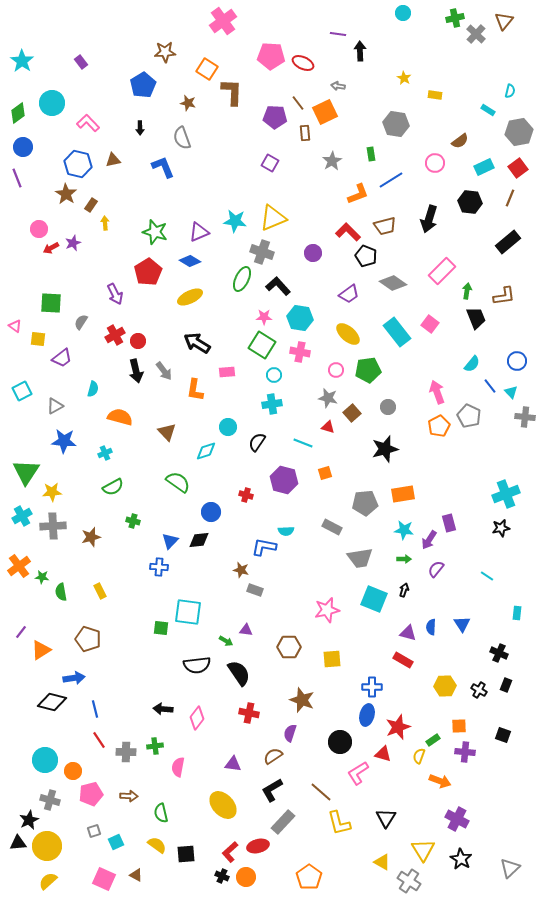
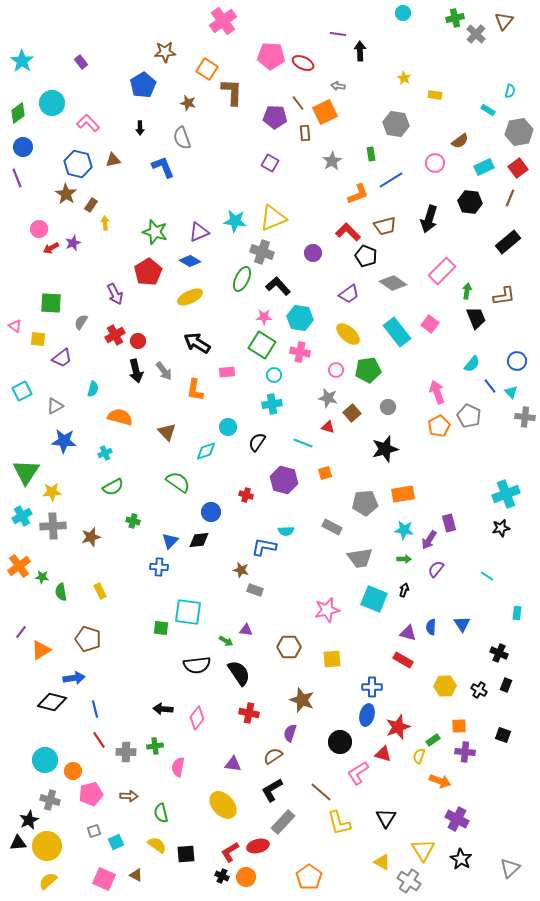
red L-shape at (230, 852): rotated 10 degrees clockwise
